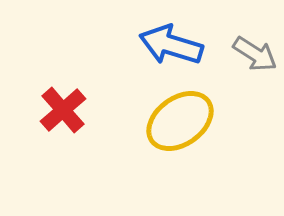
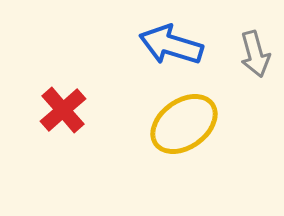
gray arrow: rotated 42 degrees clockwise
yellow ellipse: moved 4 px right, 3 px down
